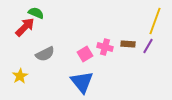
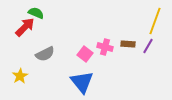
pink square: rotated 21 degrees counterclockwise
